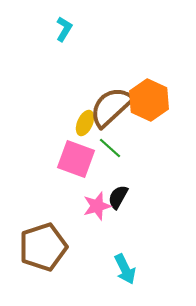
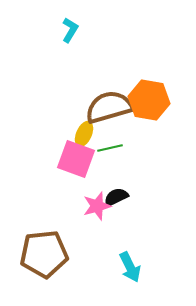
cyan L-shape: moved 6 px right, 1 px down
orange hexagon: rotated 15 degrees counterclockwise
brown semicircle: moved 2 px left; rotated 27 degrees clockwise
yellow ellipse: moved 1 px left, 11 px down
green line: rotated 55 degrees counterclockwise
black semicircle: moved 2 px left; rotated 35 degrees clockwise
brown pentagon: moved 1 px right, 7 px down; rotated 12 degrees clockwise
cyan arrow: moved 5 px right, 2 px up
